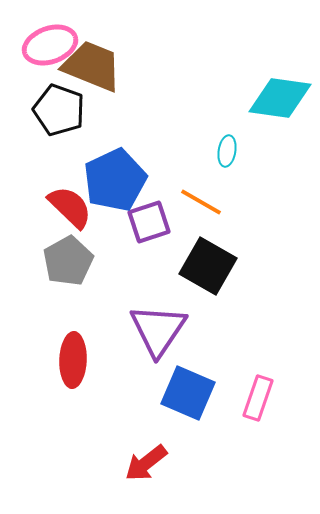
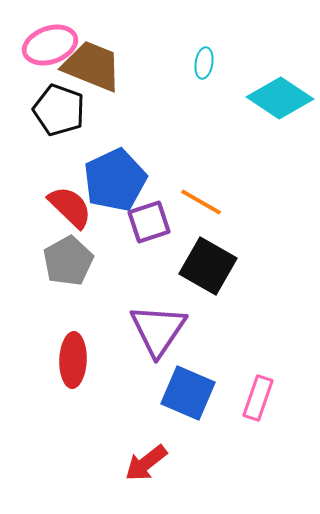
cyan diamond: rotated 26 degrees clockwise
cyan ellipse: moved 23 px left, 88 px up
